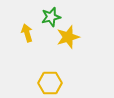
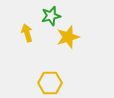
green star: moved 1 px up
